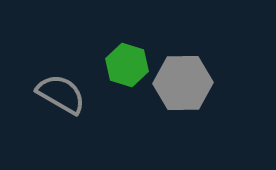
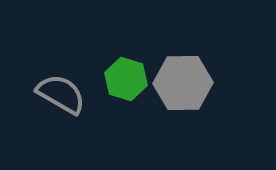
green hexagon: moved 1 px left, 14 px down
